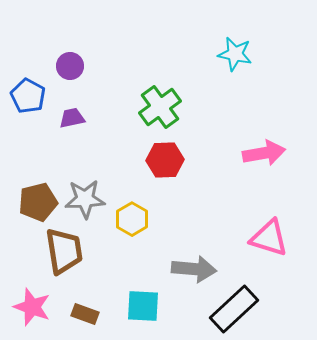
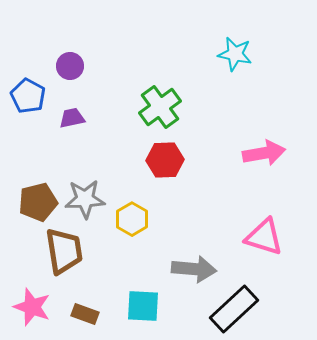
pink triangle: moved 5 px left, 1 px up
